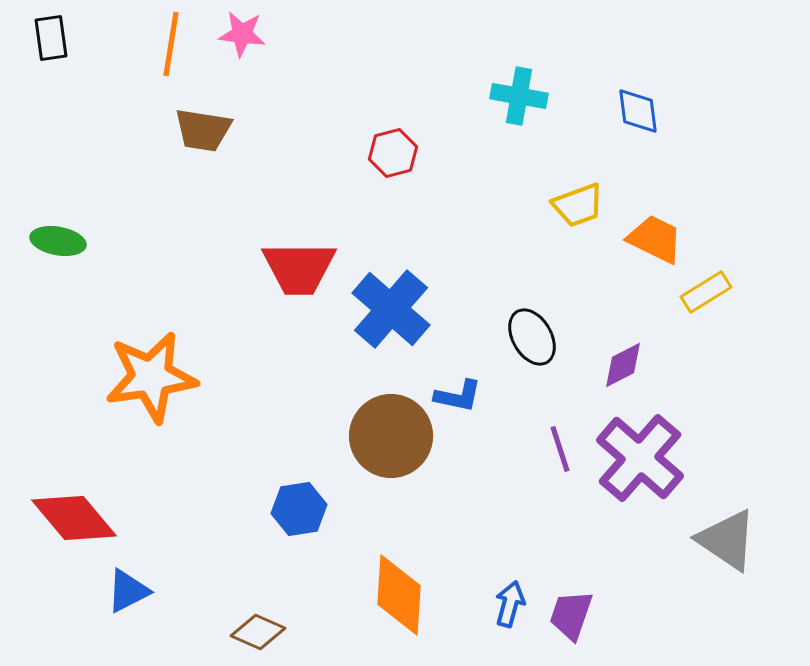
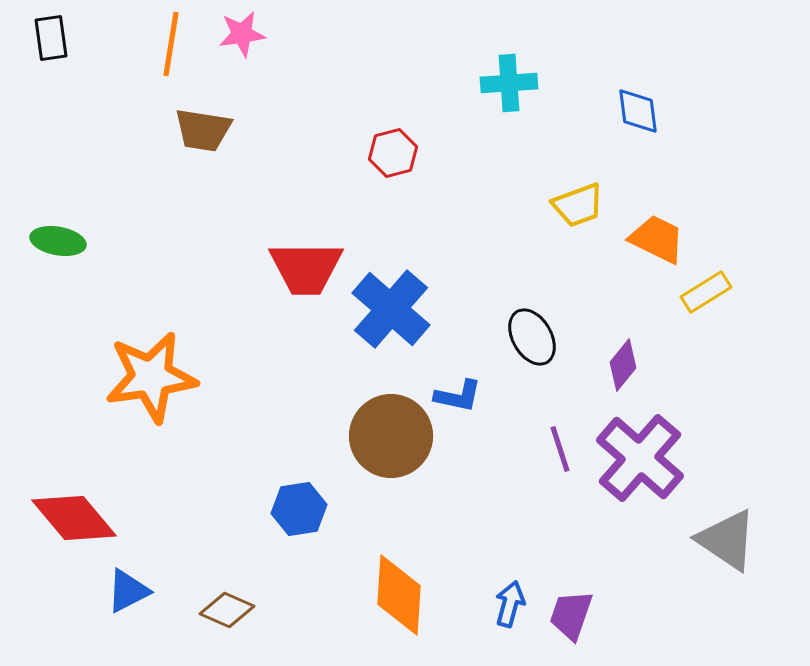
pink star: rotated 15 degrees counterclockwise
cyan cross: moved 10 px left, 13 px up; rotated 14 degrees counterclockwise
orange trapezoid: moved 2 px right
red trapezoid: moved 7 px right
purple diamond: rotated 24 degrees counterclockwise
brown diamond: moved 31 px left, 22 px up
